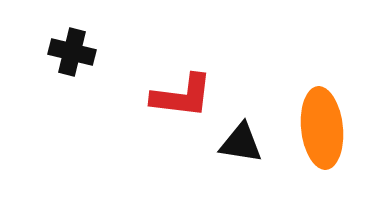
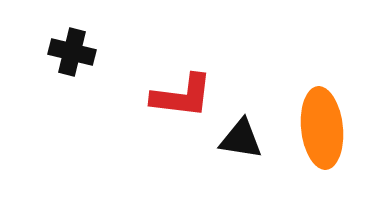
black triangle: moved 4 px up
